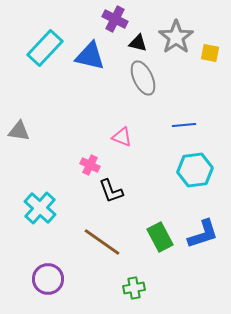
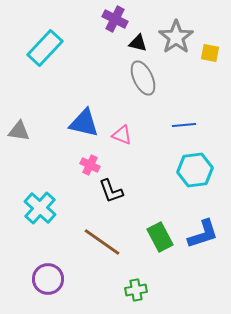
blue triangle: moved 6 px left, 67 px down
pink triangle: moved 2 px up
green cross: moved 2 px right, 2 px down
